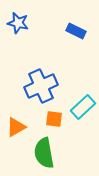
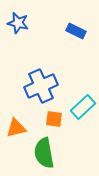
orange triangle: moved 1 px down; rotated 15 degrees clockwise
